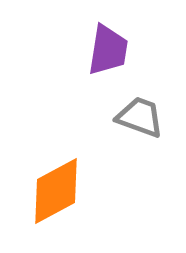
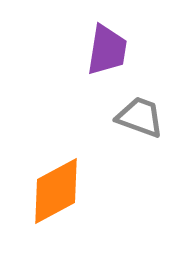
purple trapezoid: moved 1 px left
